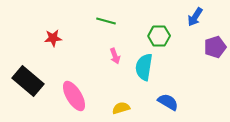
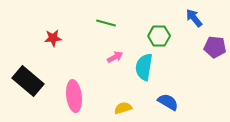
blue arrow: moved 1 px left, 1 px down; rotated 108 degrees clockwise
green line: moved 2 px down
purple pentagon: rotated 25 degrees clockwise
pink arrow: moved 1 px down; rotated 98 degrees counterclockwise
pink ellipse: rotated 24 degrees clockwise
yellow semicircle: moved 2 px right
